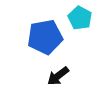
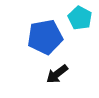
black arrow: moved 1 px left, 2 px up
